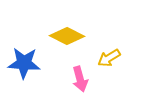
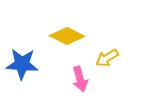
yellow arrow: moved 2 px left
blue star: moved 2 px left, 1 px down
